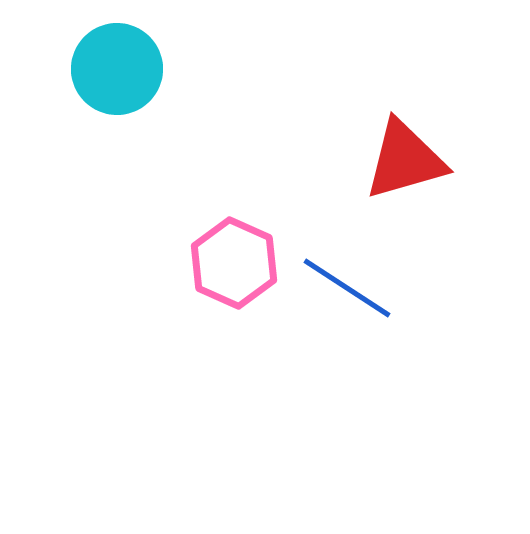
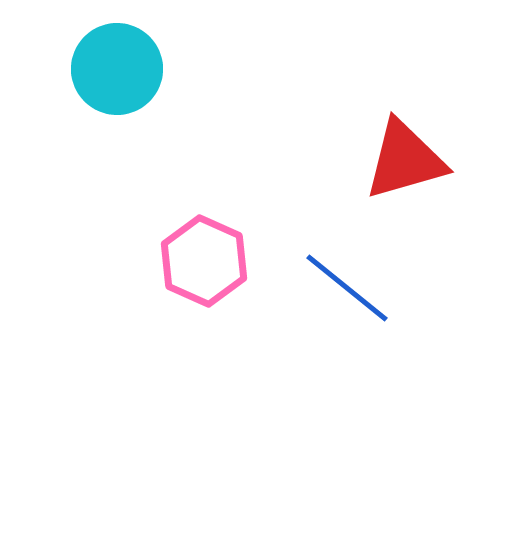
pink hexagon: moved 30 px left, 2 px up
blue line: rotated 6 degrees clockwise
